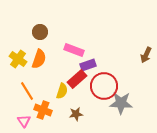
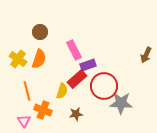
pink rectangle: rotated 42 degrees clockwise
orange line: rotated 18 degrees clockwise
